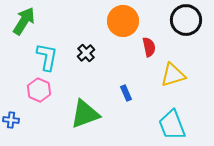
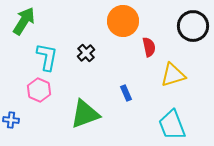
black circle: moved 7 px right, 6 px down
